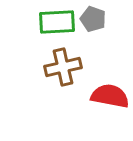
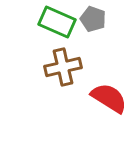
green rectangle: rotated 27 degrees clockwise
red semicircle: moved 1 px left, 2 px down; rotated 21 degrees clockwise
